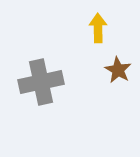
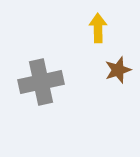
brown star: rotated 24 degrees clockwise
